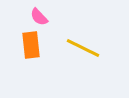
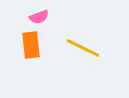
pink semicircle: rotated 66 degrees counterclockwise
